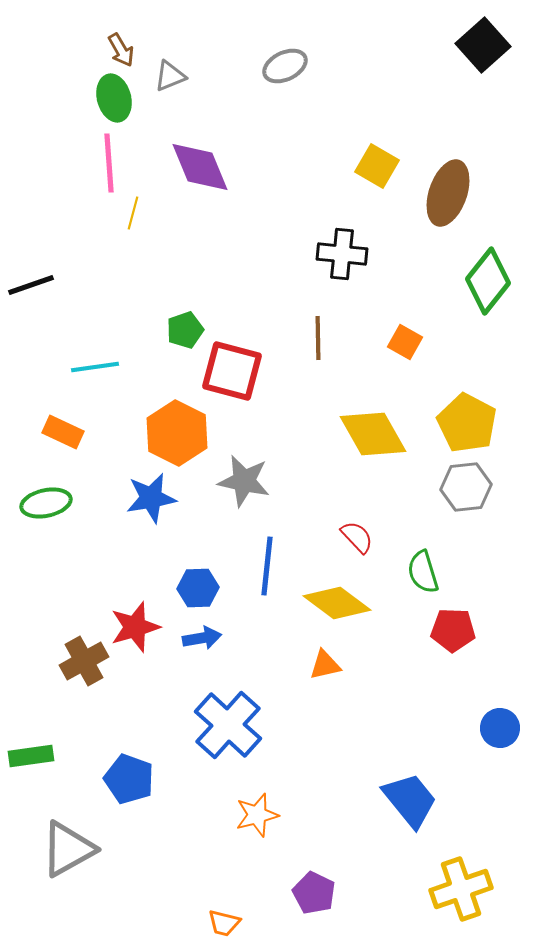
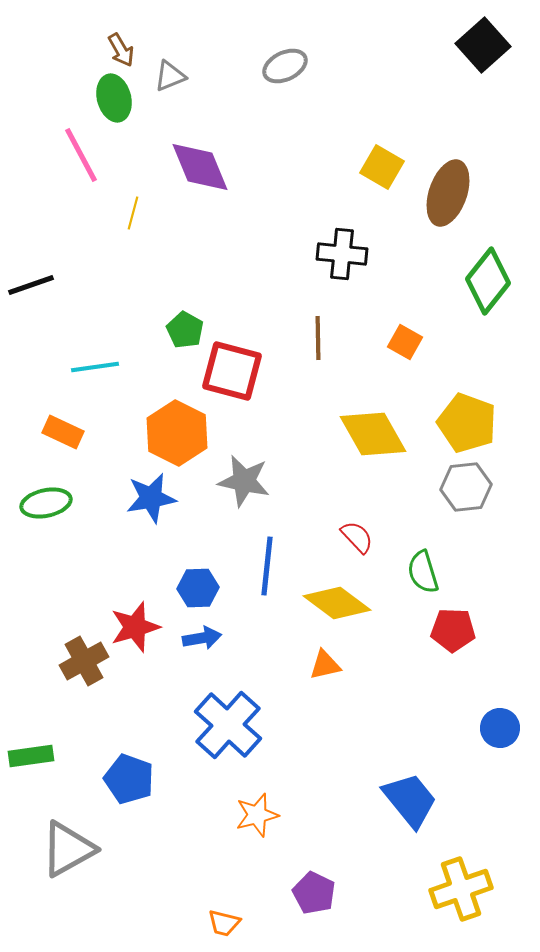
pink line at (109, 163): moved 28 px left, 8 px up; rotated 24 degrees counterclockwise
yellow square at (377, 166): moved 5 px right, 1 px down
green pentagon at (185, 330): rotated 24 degrees counterclockwise
yellow pentagon at (467, 423): rotated 8 degrees counterclockwise
